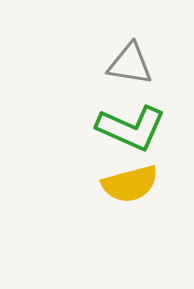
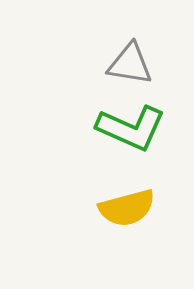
yellow semicircle: moved 3 px left, 24 px down
